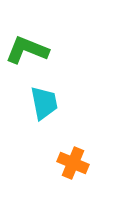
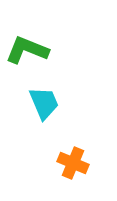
cyan trapezoid: rotated 12 degrees counterclockwise
